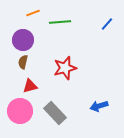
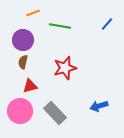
green line: moved 4 px down; rotated 15 degrees clockwise
